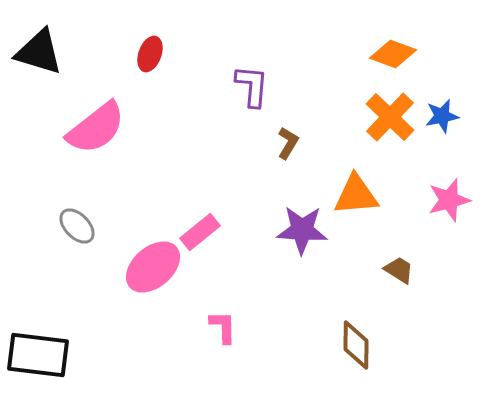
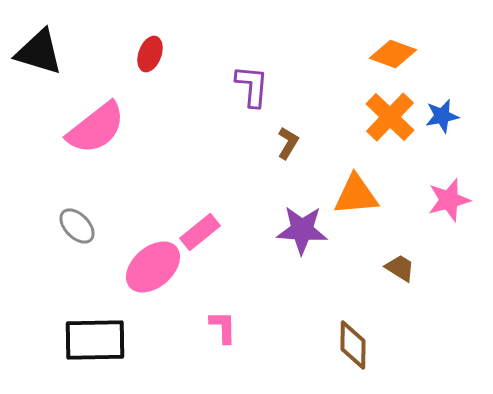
brown trapezoid: moved 1 px right, 2 px up
brown diamond: moved 3 px left
black rectangle: moved 57 px right, 15 px up; rotated 8 degrees counterclockwise
